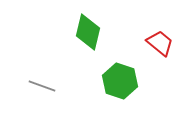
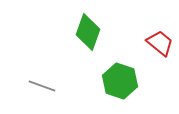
green diamond: rotated 6 degrees clockwise
